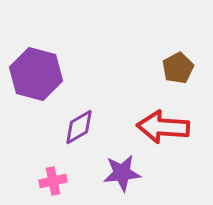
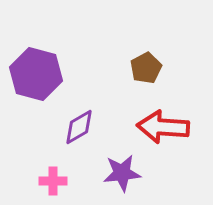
brown pentagon: moved 32 px left
pink cross: rotated 12 degrees clockwise
